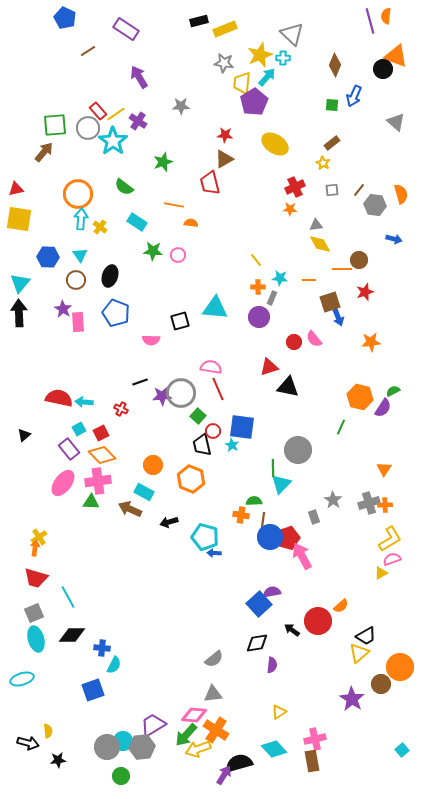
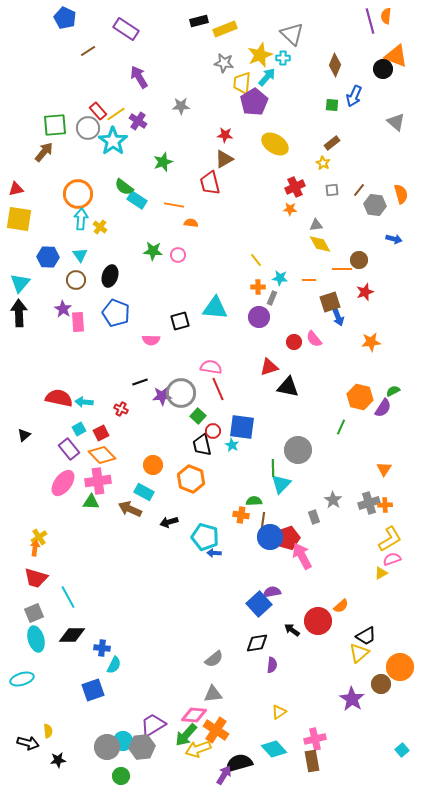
cyan rectangle at (137, 222): moved 22 px up
